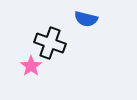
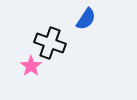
blue semicircle: rotated 70 degrees counterclockwise
